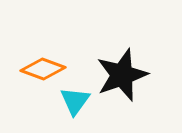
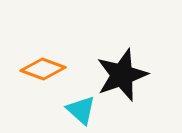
cyan triangle: moved 6 px right, 9 px down; rotated 24 degrees counterclockwise
